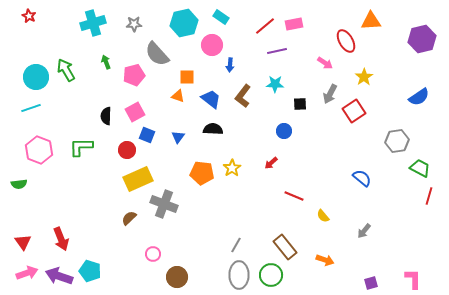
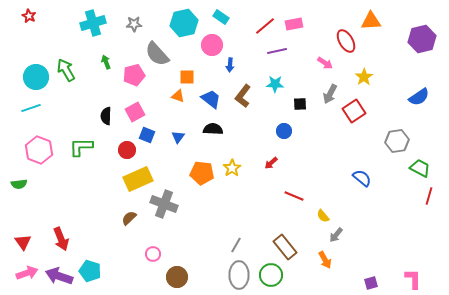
gray arrow at (364, 231): moved 28 px left, 4 px down
orange arrow at (325, 260): rotated 42 degrees clockwise
